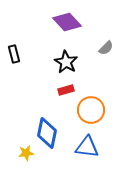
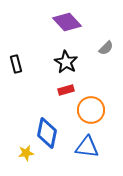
black rectangle: moved 2 px right, 10 px down
